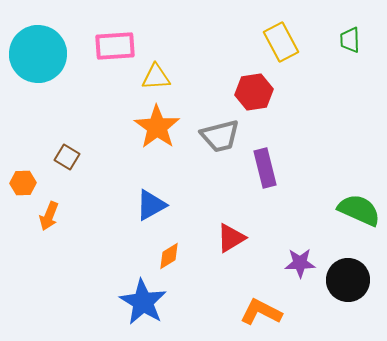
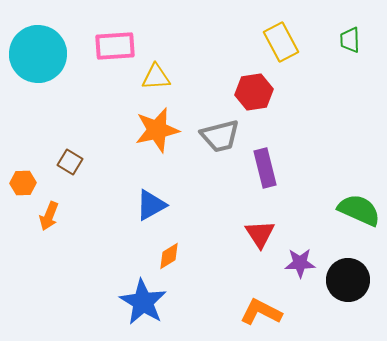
orange star: moved 3 px down; rotated 24 degrees clockwise
brown square: moved 3 px right, 5 px down
red triangle: moved 29 px right, 4 px up; rotated 32 degrees counterclockwise
